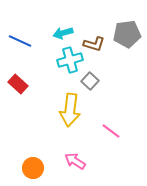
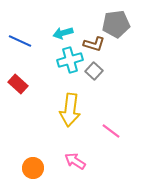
gray pentagon: moved 11 px left, 10 px up
gray square: moved 4 px right, 10 px up
